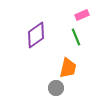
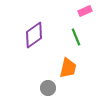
pink rectangle: moved 3 px right, 4 px up
purple diamond: moved 2 px left
gray circle: moved 8 px left
